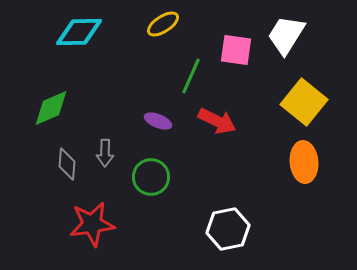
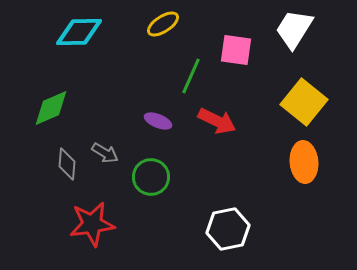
white trapezoid: moved 8 px right, 6 px up
gray arrow: rotated 60 degrees counterclockwise
